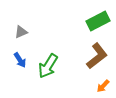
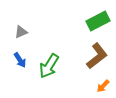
green arrow: moved 1 px right
